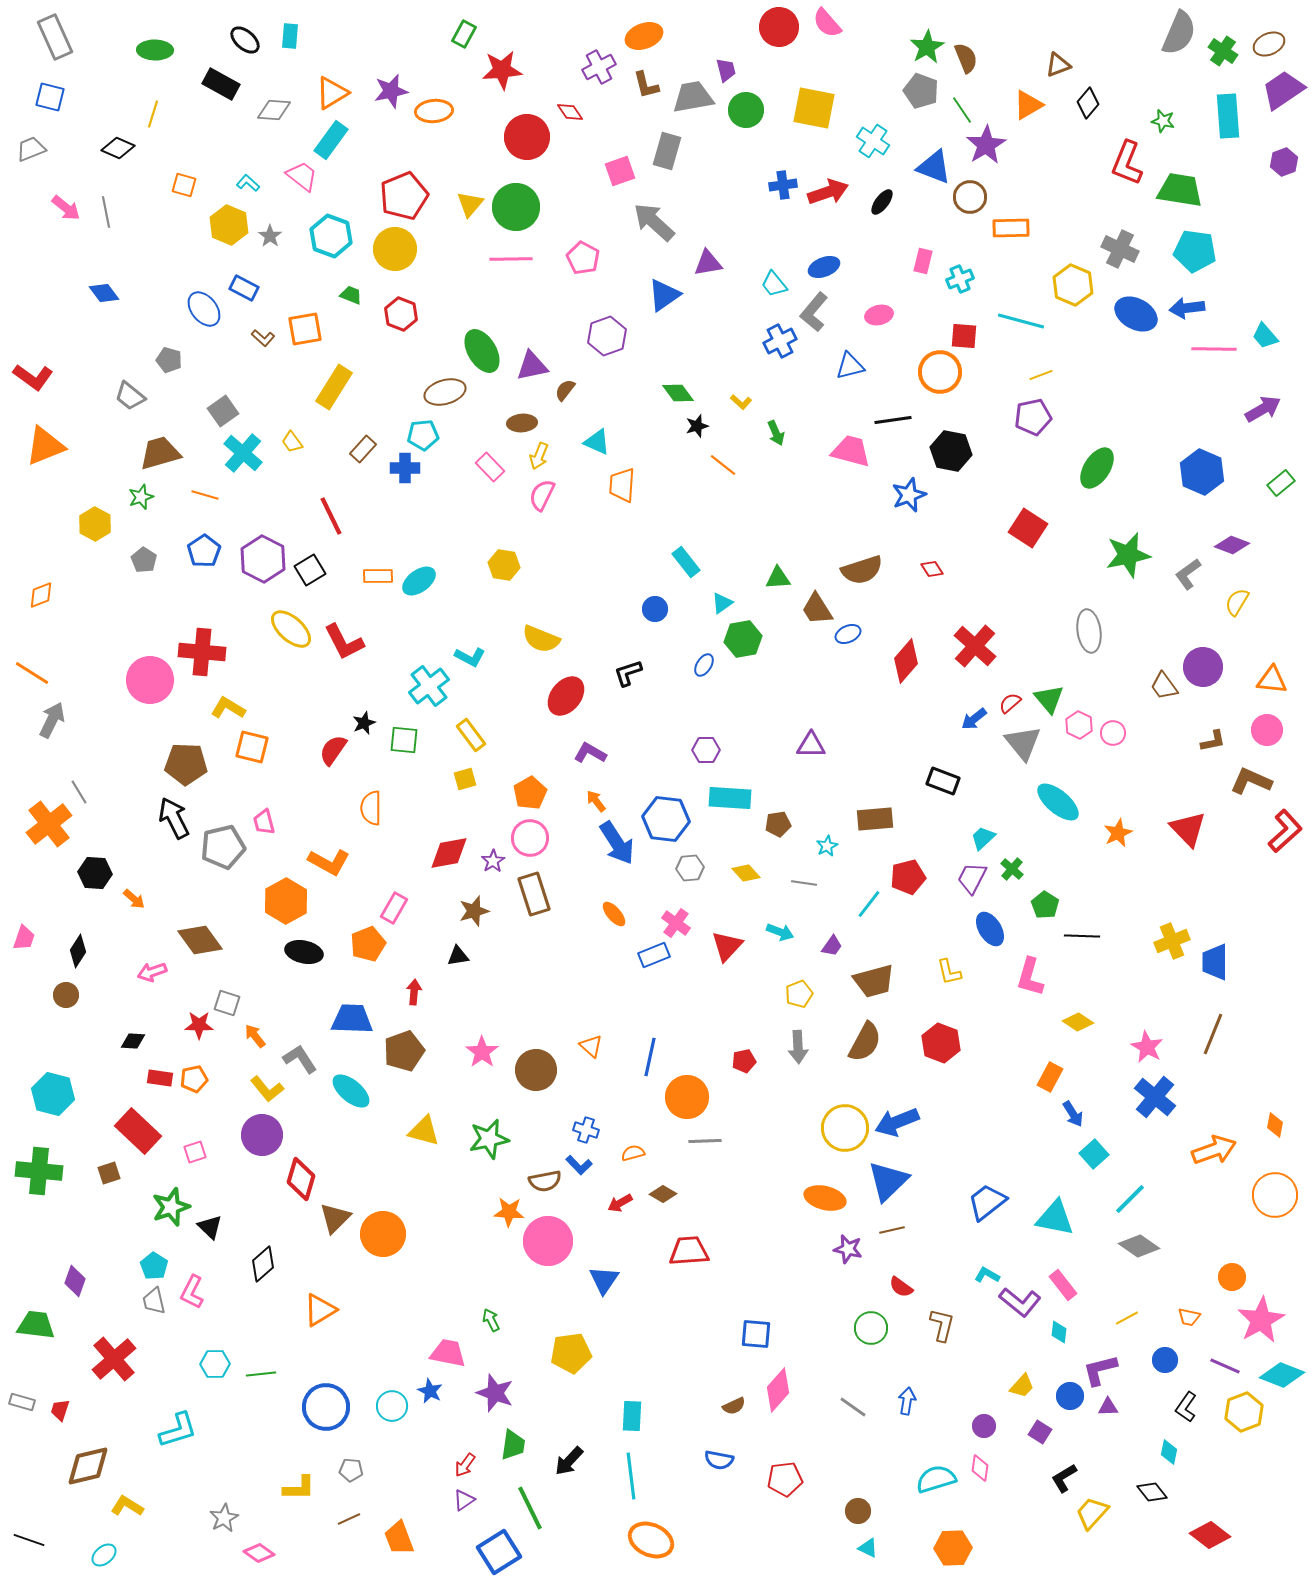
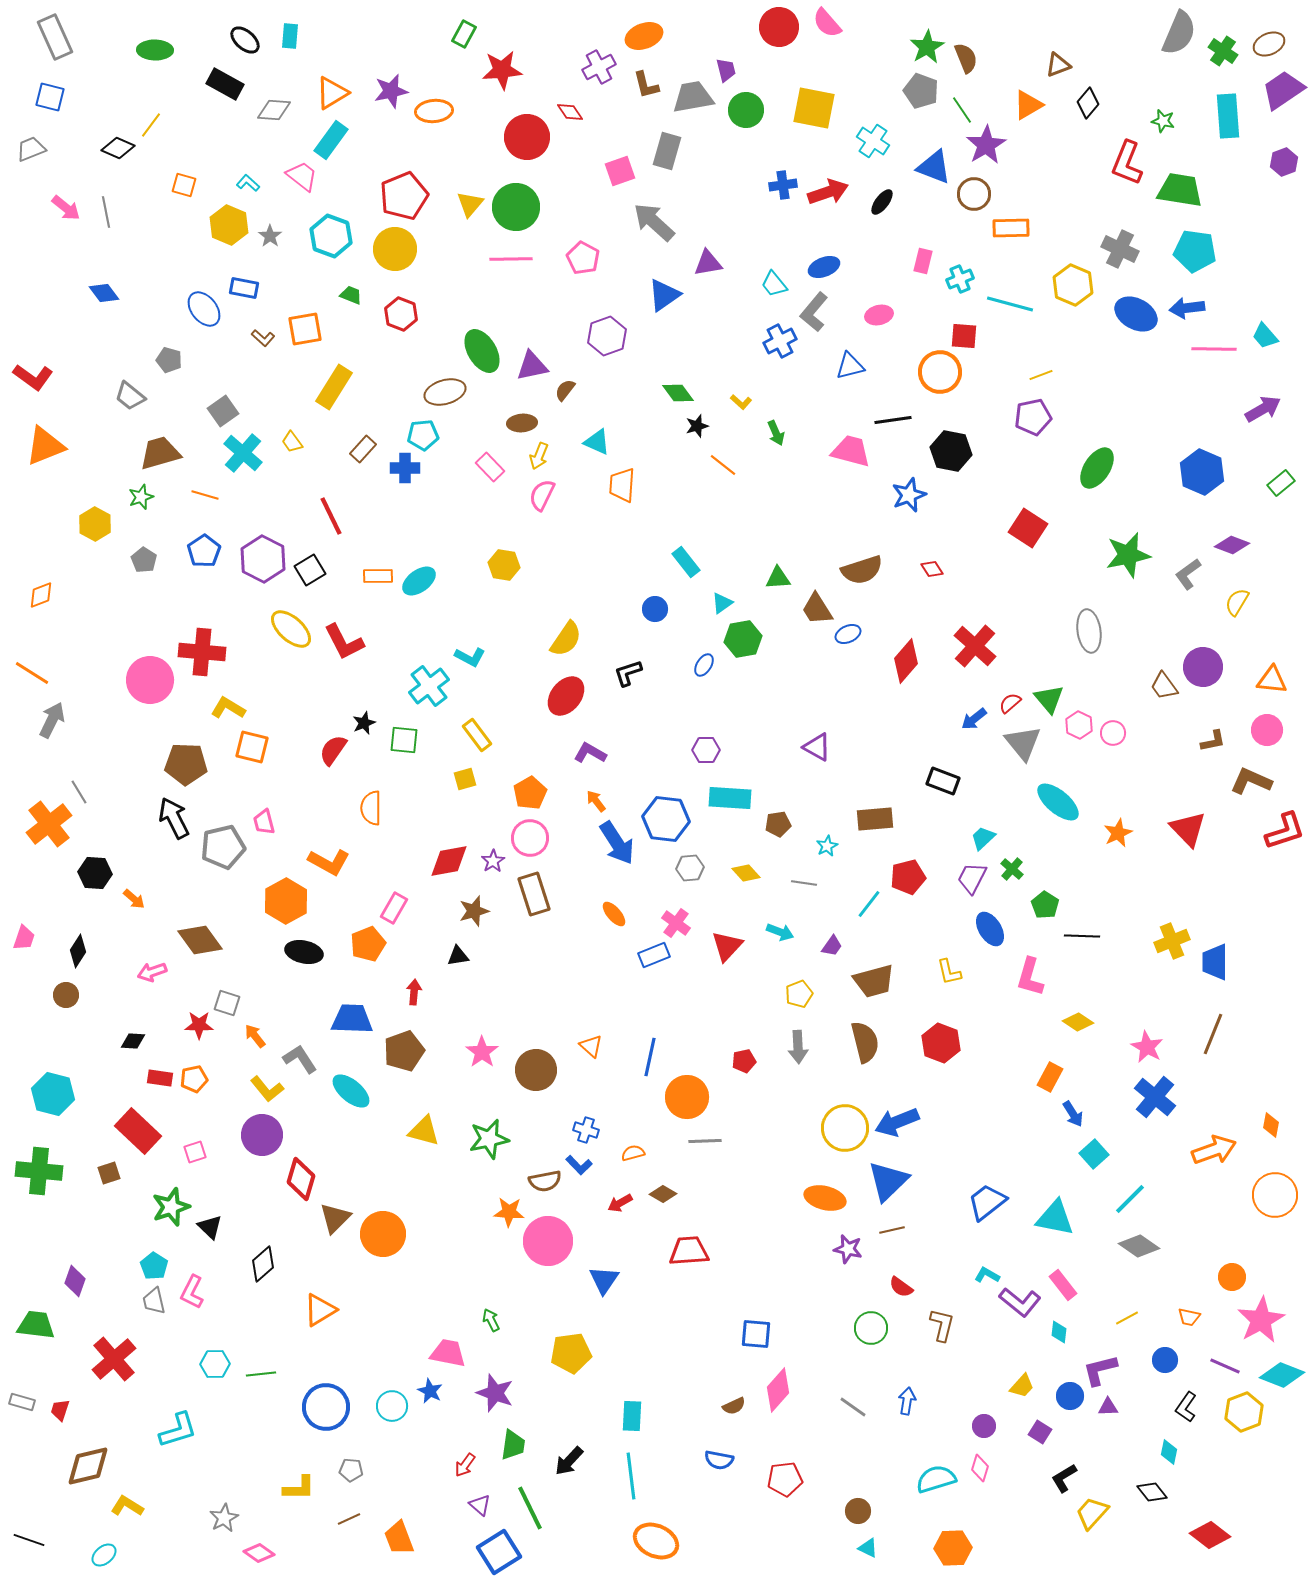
black rectangle at (221, 84): moved 4 px right
yellow line at (153, 114): moved 2 px left, 11 px down; rotated 20 degrees clockwise
brown circle at (970, 197): moved 4 px right, 3 px up
blue rectangle at (244, 288): rotated 16 degrees counterclockwise
cyan line at (1021, 321): moved 11 px left, 17 px up
yellow semicircle at (541, 639): moved 25 px right; rotated 78 degrees counterclockwise
yellow rectangle at (471, 735): moved 6 px right
purple triangle at (811, 745): moved 6 px right, 2 px down; rotated 28 degrees clockwise
red L-shape at (1285, 831): rotated 24 degrees clockwise
red diamond at (449, 853): moved 8 px down
brown semicircle at (865, 1042): rotated 42 degrees counterclockwise
orange diamond at (1275, 1125): moved 4 px left
pink diamond at (980, 1468): rotated 8 degrees clockwise
purple triangle at (464, 1500): moved 16 px right, 5 px down; rotated 45 degrees counterclockwise
orange ellipse at (651, 1540): moved 5 px right, 1 px down
